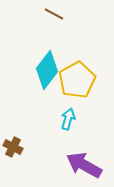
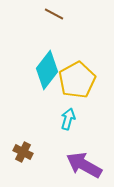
brown cross: moved 10 px right, 5 px down
